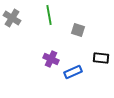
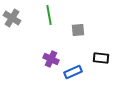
gray square: rotated 24 degrees counterclockwise
